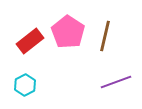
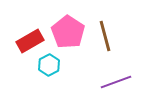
brown line: rotated 28 degrees counterclockwise
red rectangle: rotated 8 degrees clockwise
cyan hexagon: moved 24 px right, 20 px up
